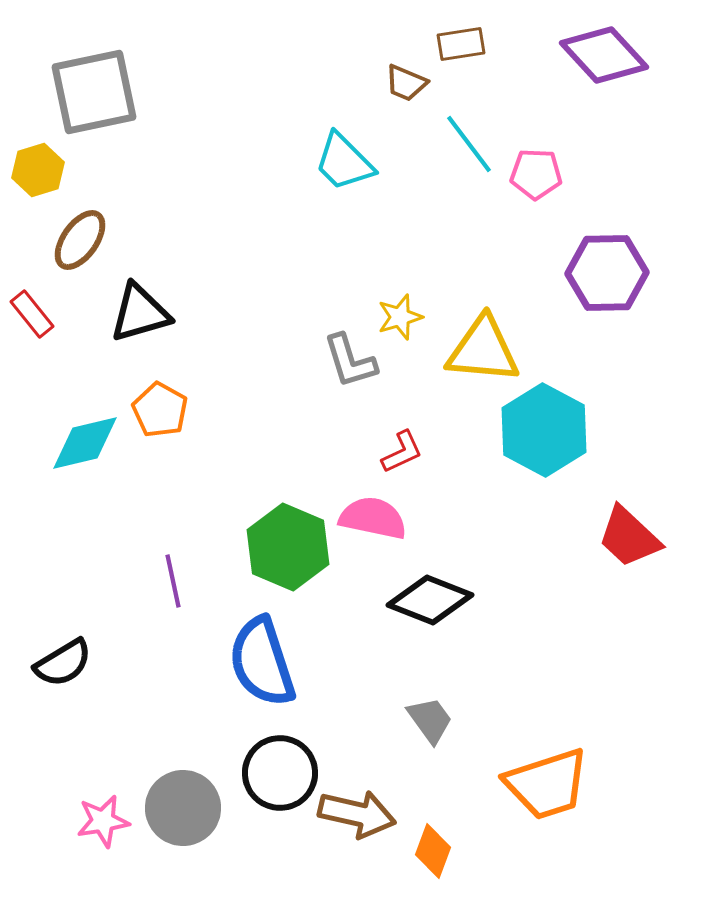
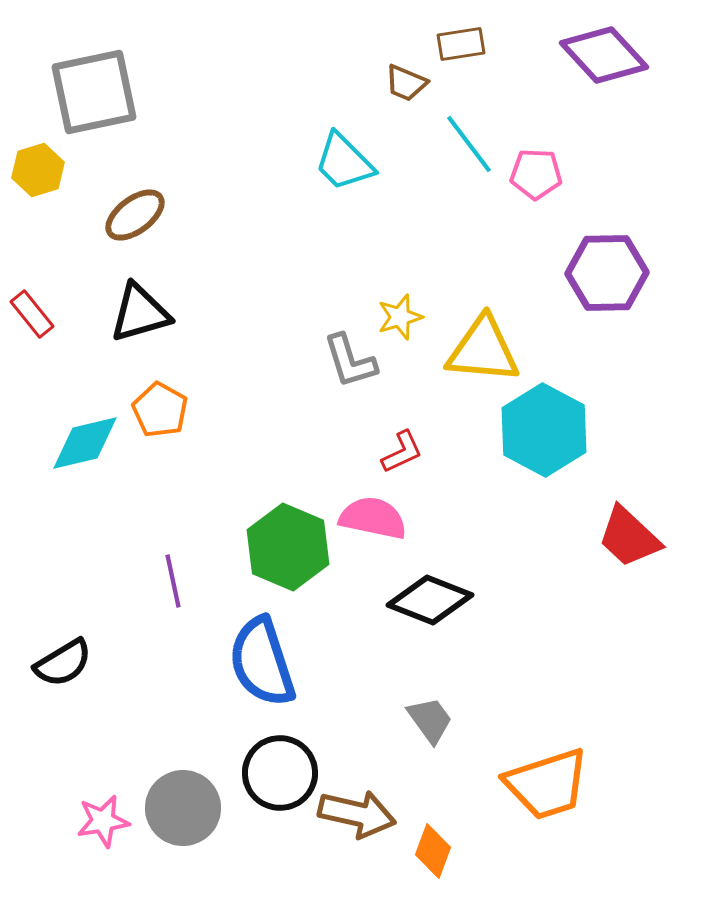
brown ellipse: moved 55 px right, 25 px up; rotated 18 degrees clockwise
